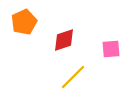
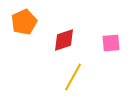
pink square: moved 6 px up
yellow line: rotated 16 degrees counterclockwise
